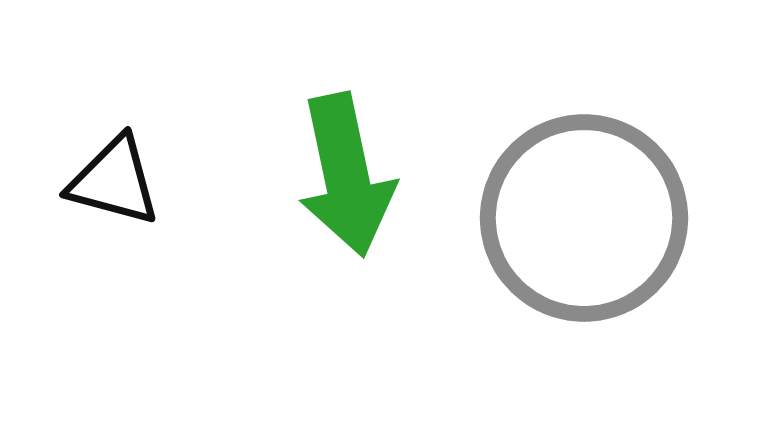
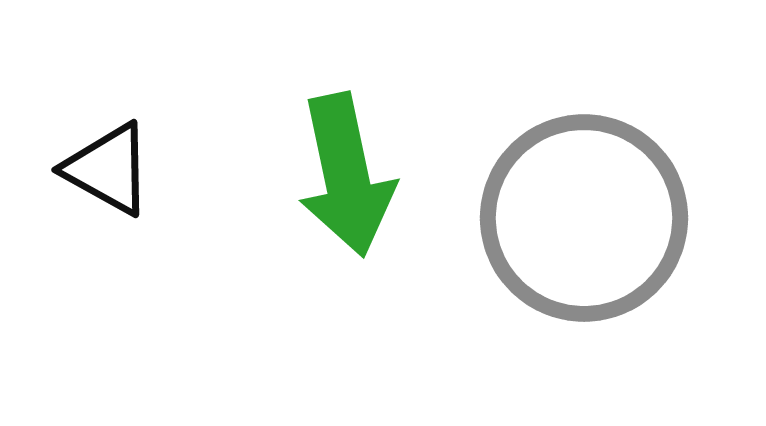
black triangle: moved 6 px left, 12 px up; rotated 14 degrees clockwise
